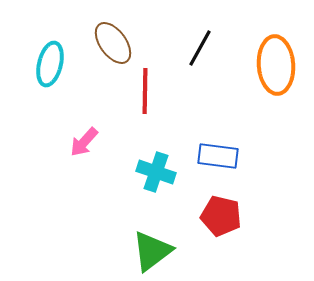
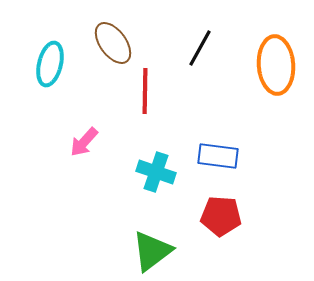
red pentagon: rotated 9 degrees counterclockwise
